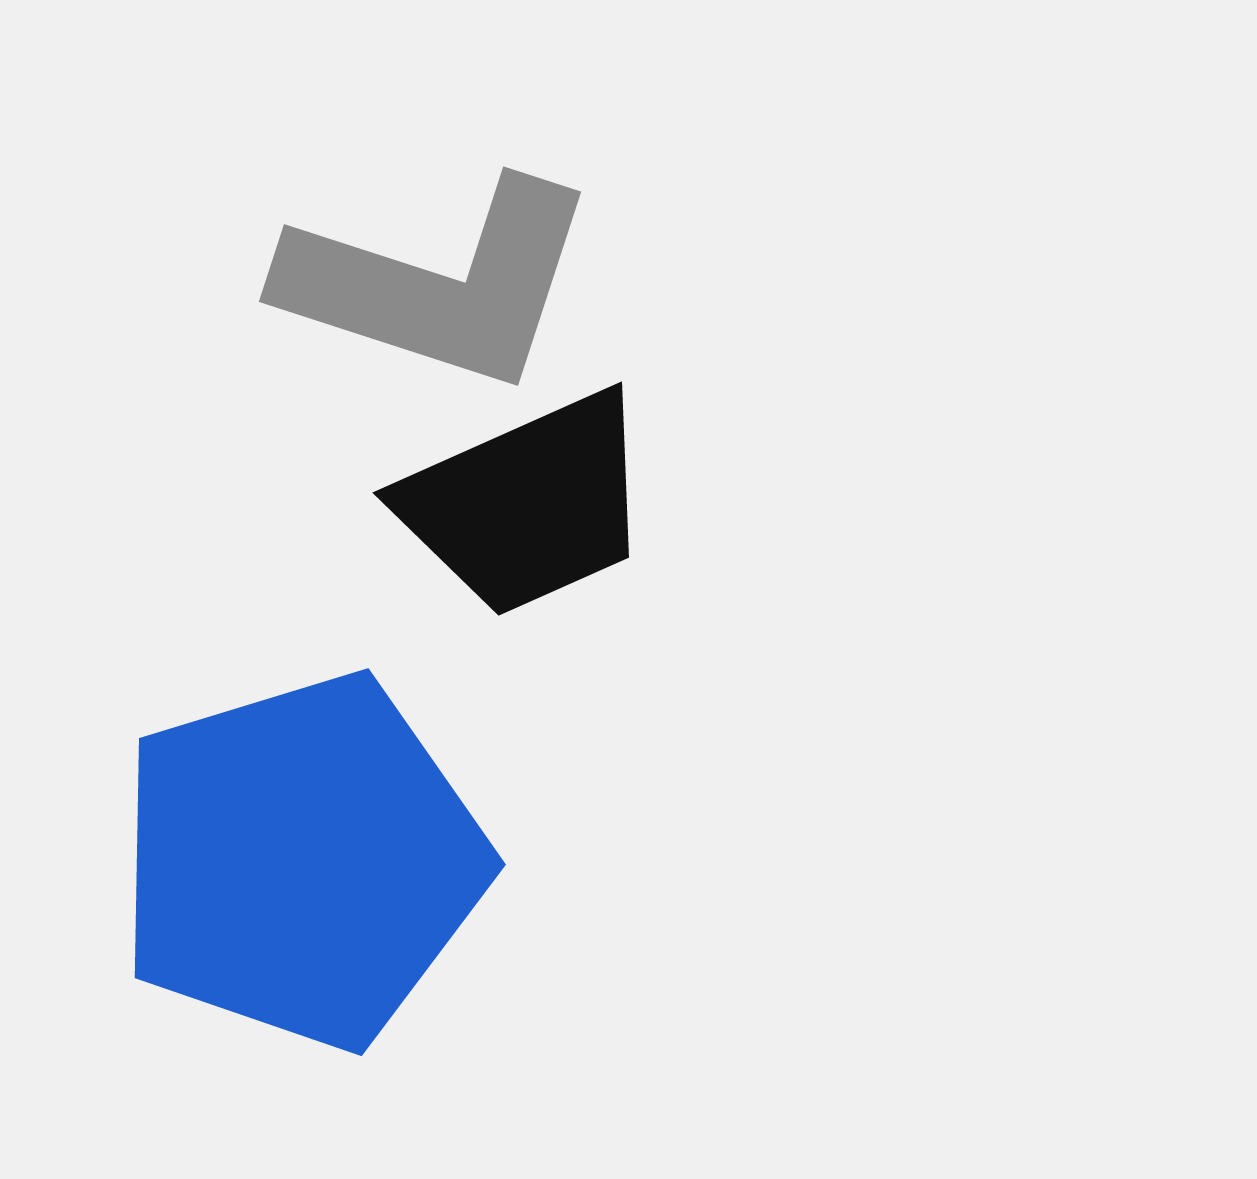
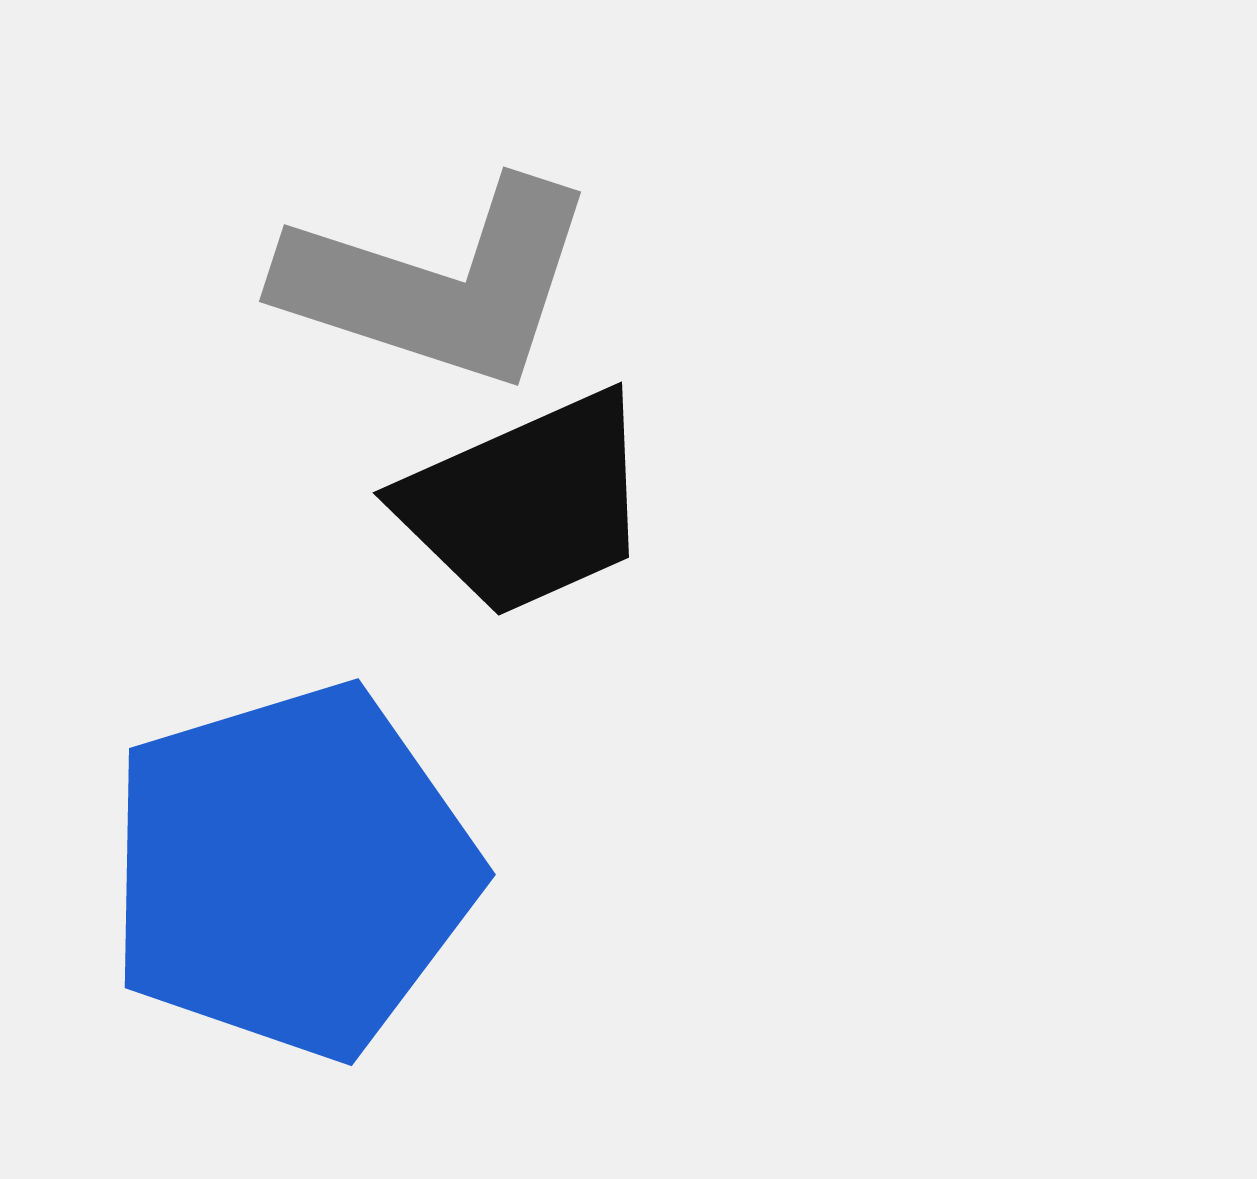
blue pentagon: moved 10 px left, 10 px down
